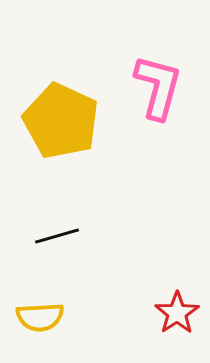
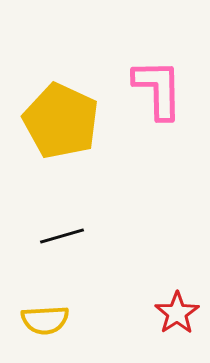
pink L-shape: moved 2 px down; rotated 16 degrees counterclockwise
black line: moved 5 px right
yellow semicircle: moved 5 px right, 3 px down
